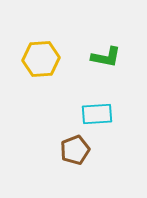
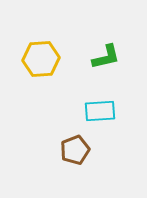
green L-shape: rotated 24 degrees counterclockwise
cyan rectangle: moved 3 px right, 3 px up
